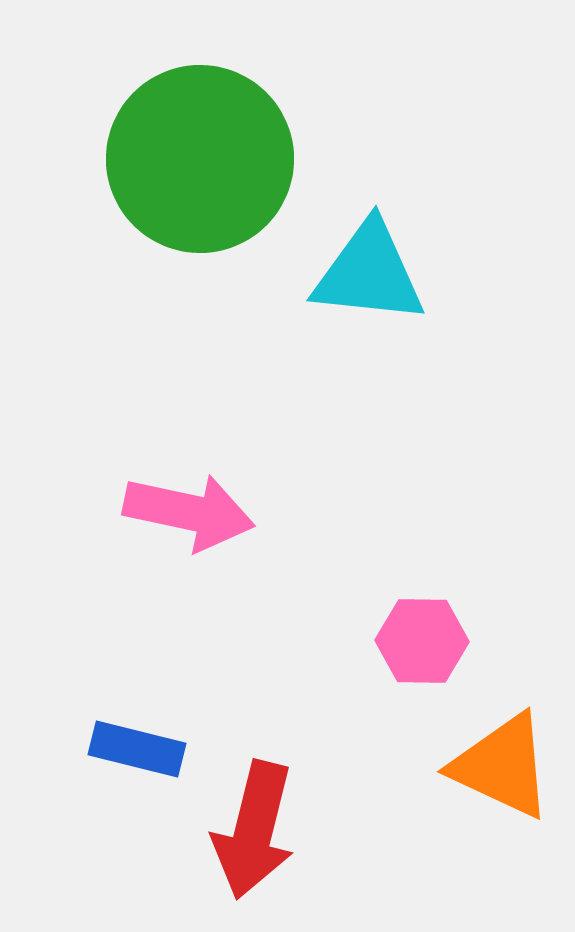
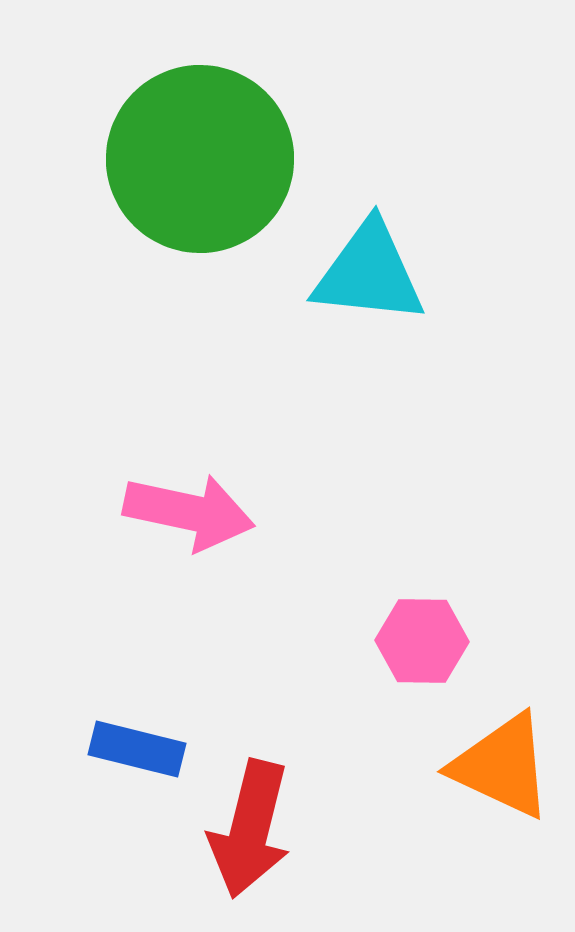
red arrow: moved 4 px left, 1 px up
